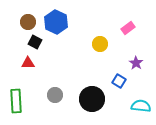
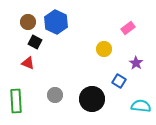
yellow circle: moved 4 px right, 5 px down
red triangle: rotated 24 degrees clockwise
